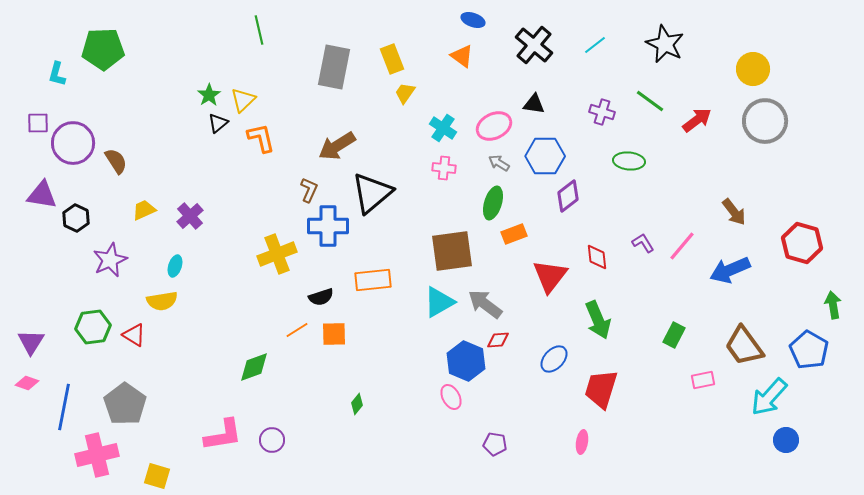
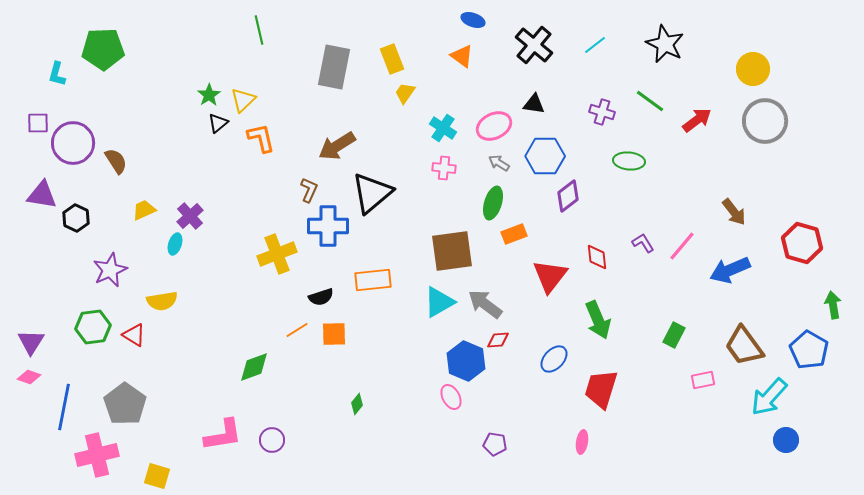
purple star at (110, 260): moved 10 px down
cyan ellipse at (175, 266): moved 22 px up
pink diamond at (27, 383): moved 2 px right, 6 px up
